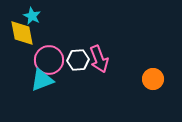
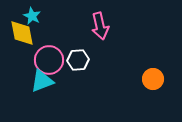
pink arrow: moved 1 px right, 33 px up; rotated 8 degrees clockwise
cyan triangle: moved 1 px down
